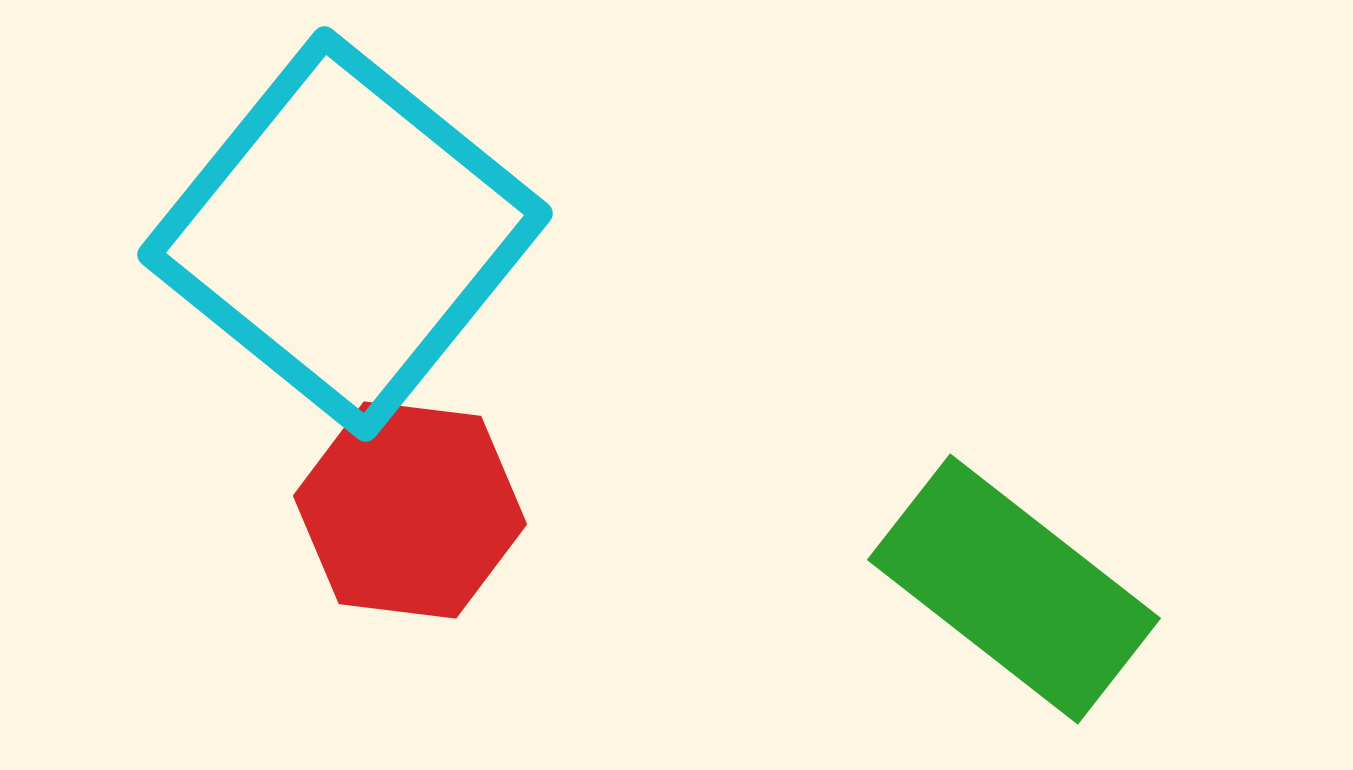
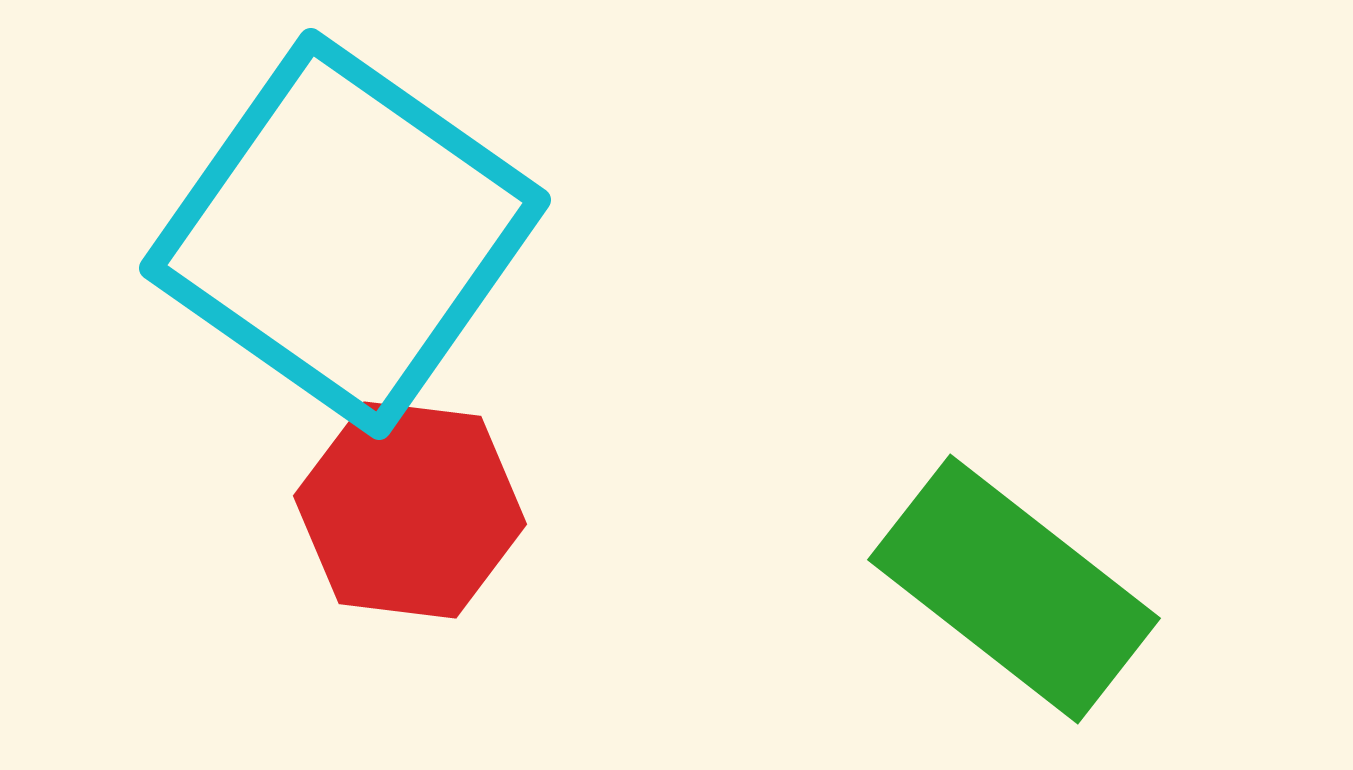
cyan square: rotated 4 degrees counterclockwise
